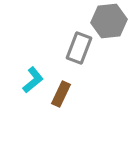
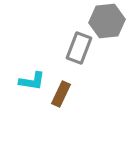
gray hexagon: moved 2 px left
cyan L-shape: moved 1 px left, 1 px down; rotated 48 degrees clockwise
